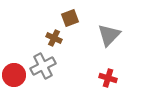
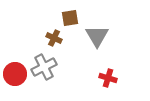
brown square: rotated 12 degrees clockwise
gray triangle: moved 12 px left, 1 px down; rotated 15 degrees counterclockwise
gray cross: moved 1 px right, 1 px down
red circle: moved 1 px right, 1 px up
